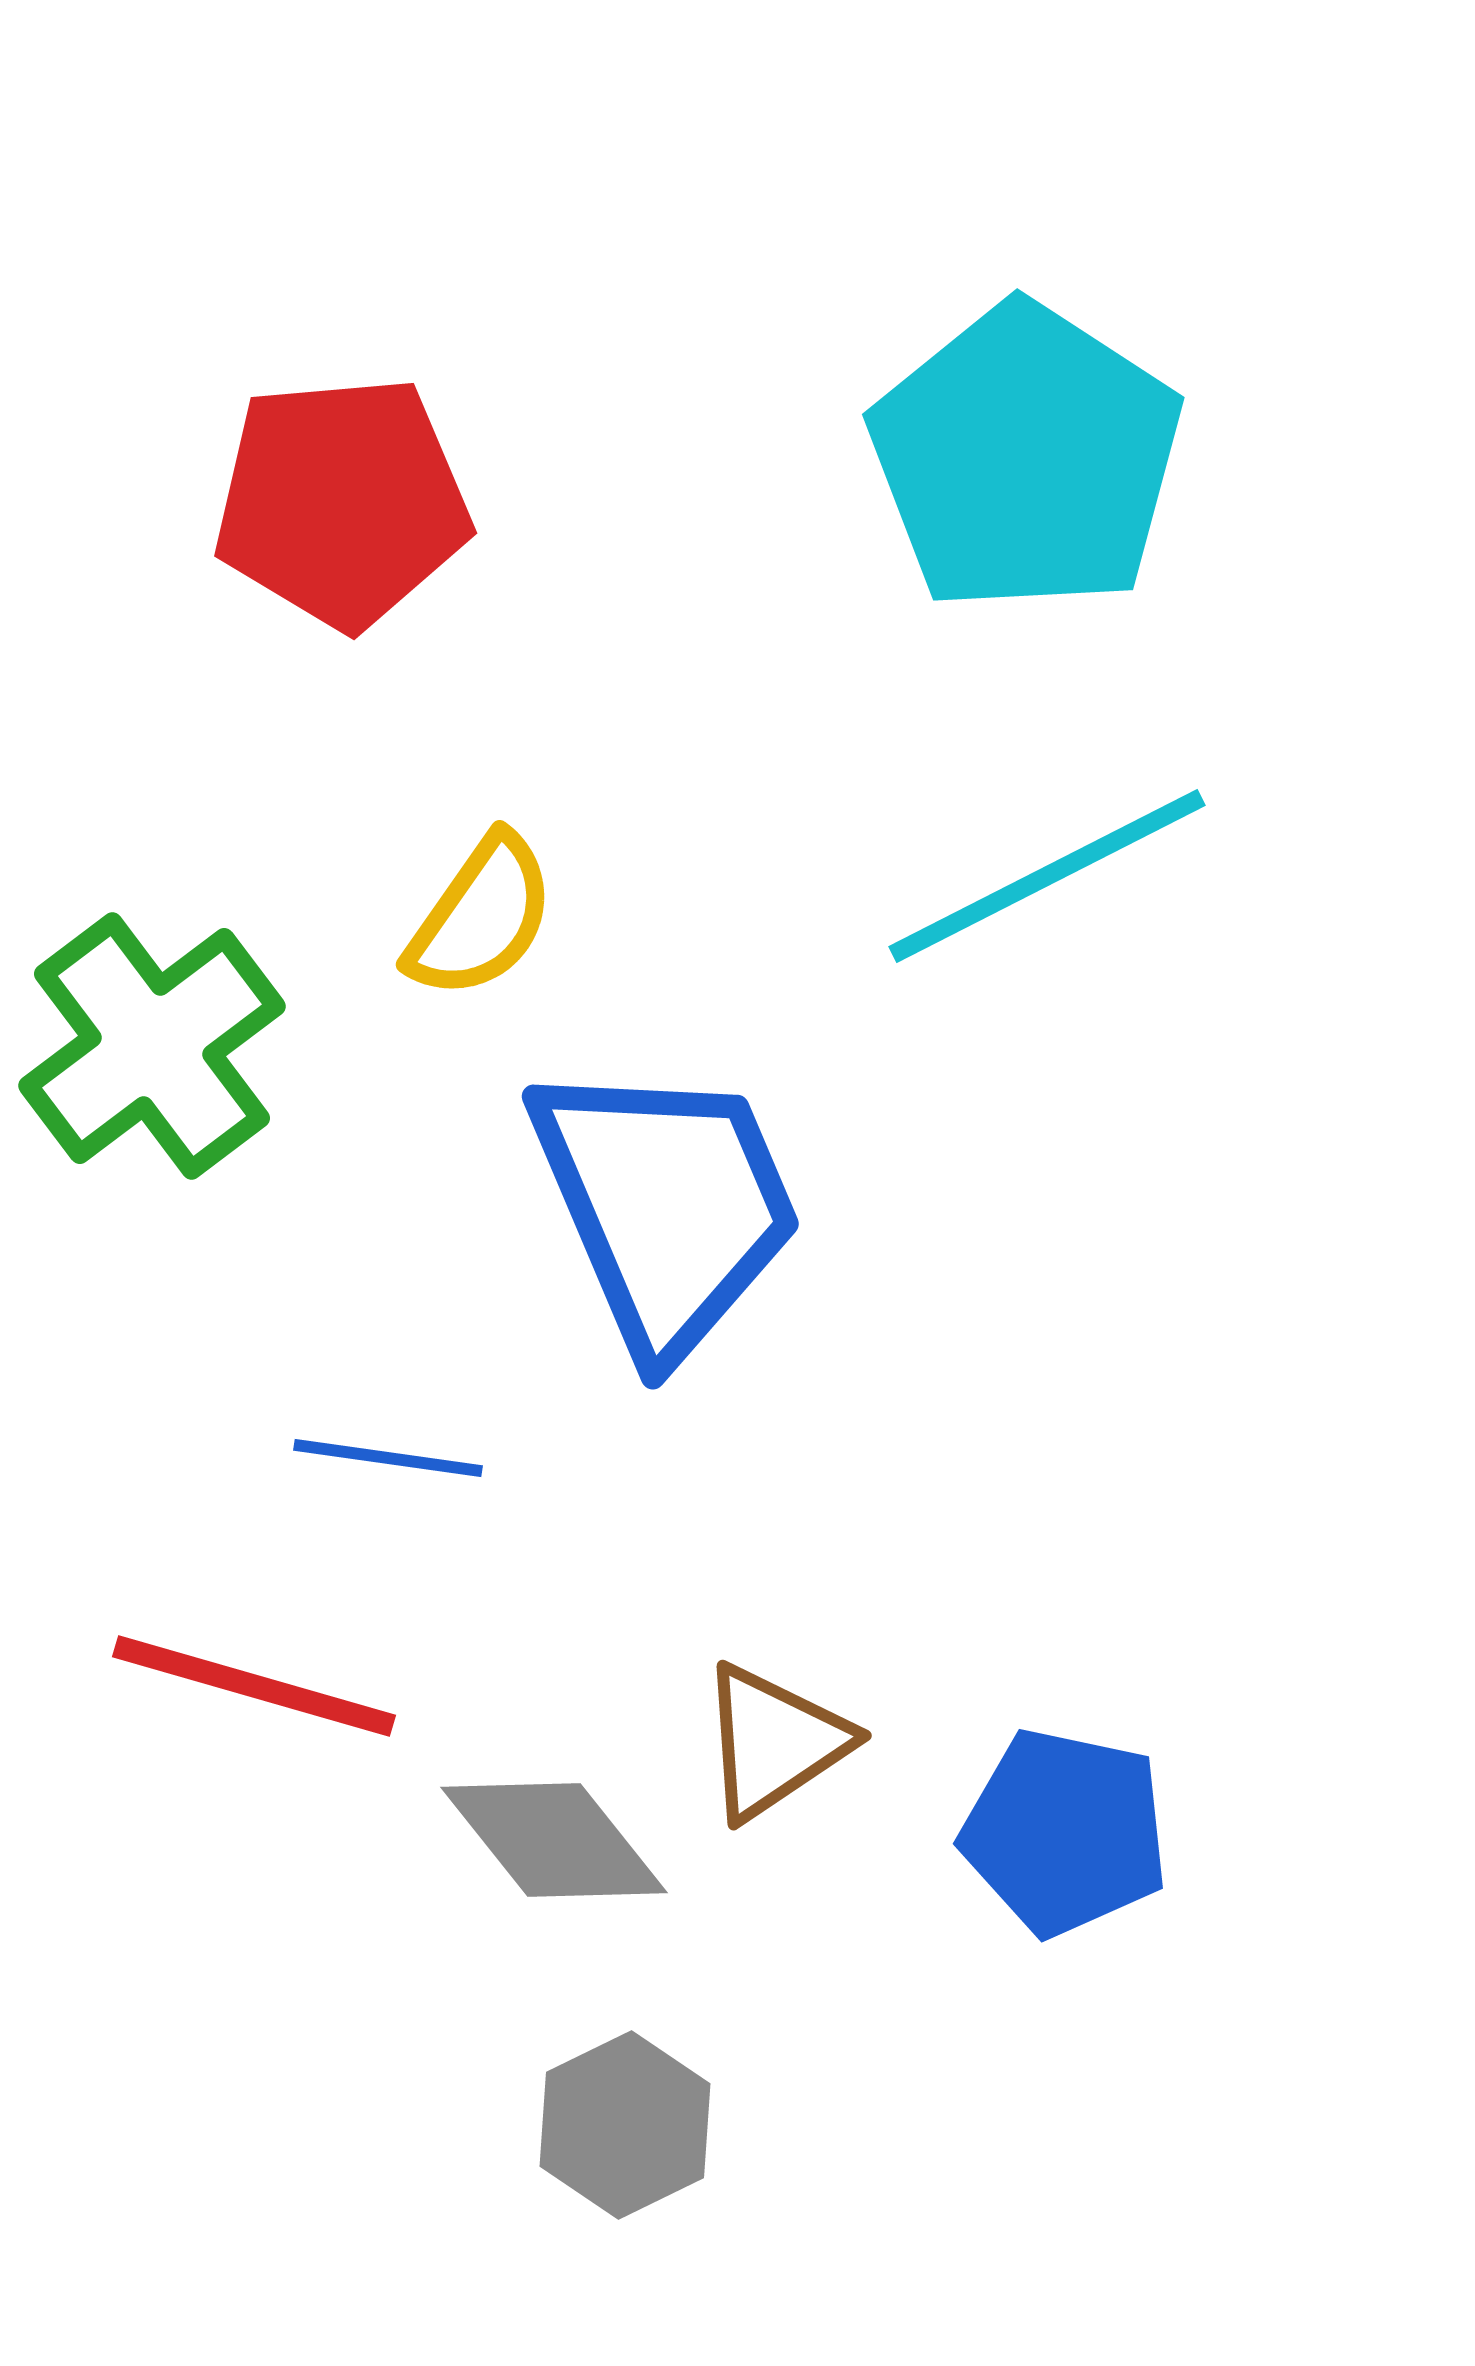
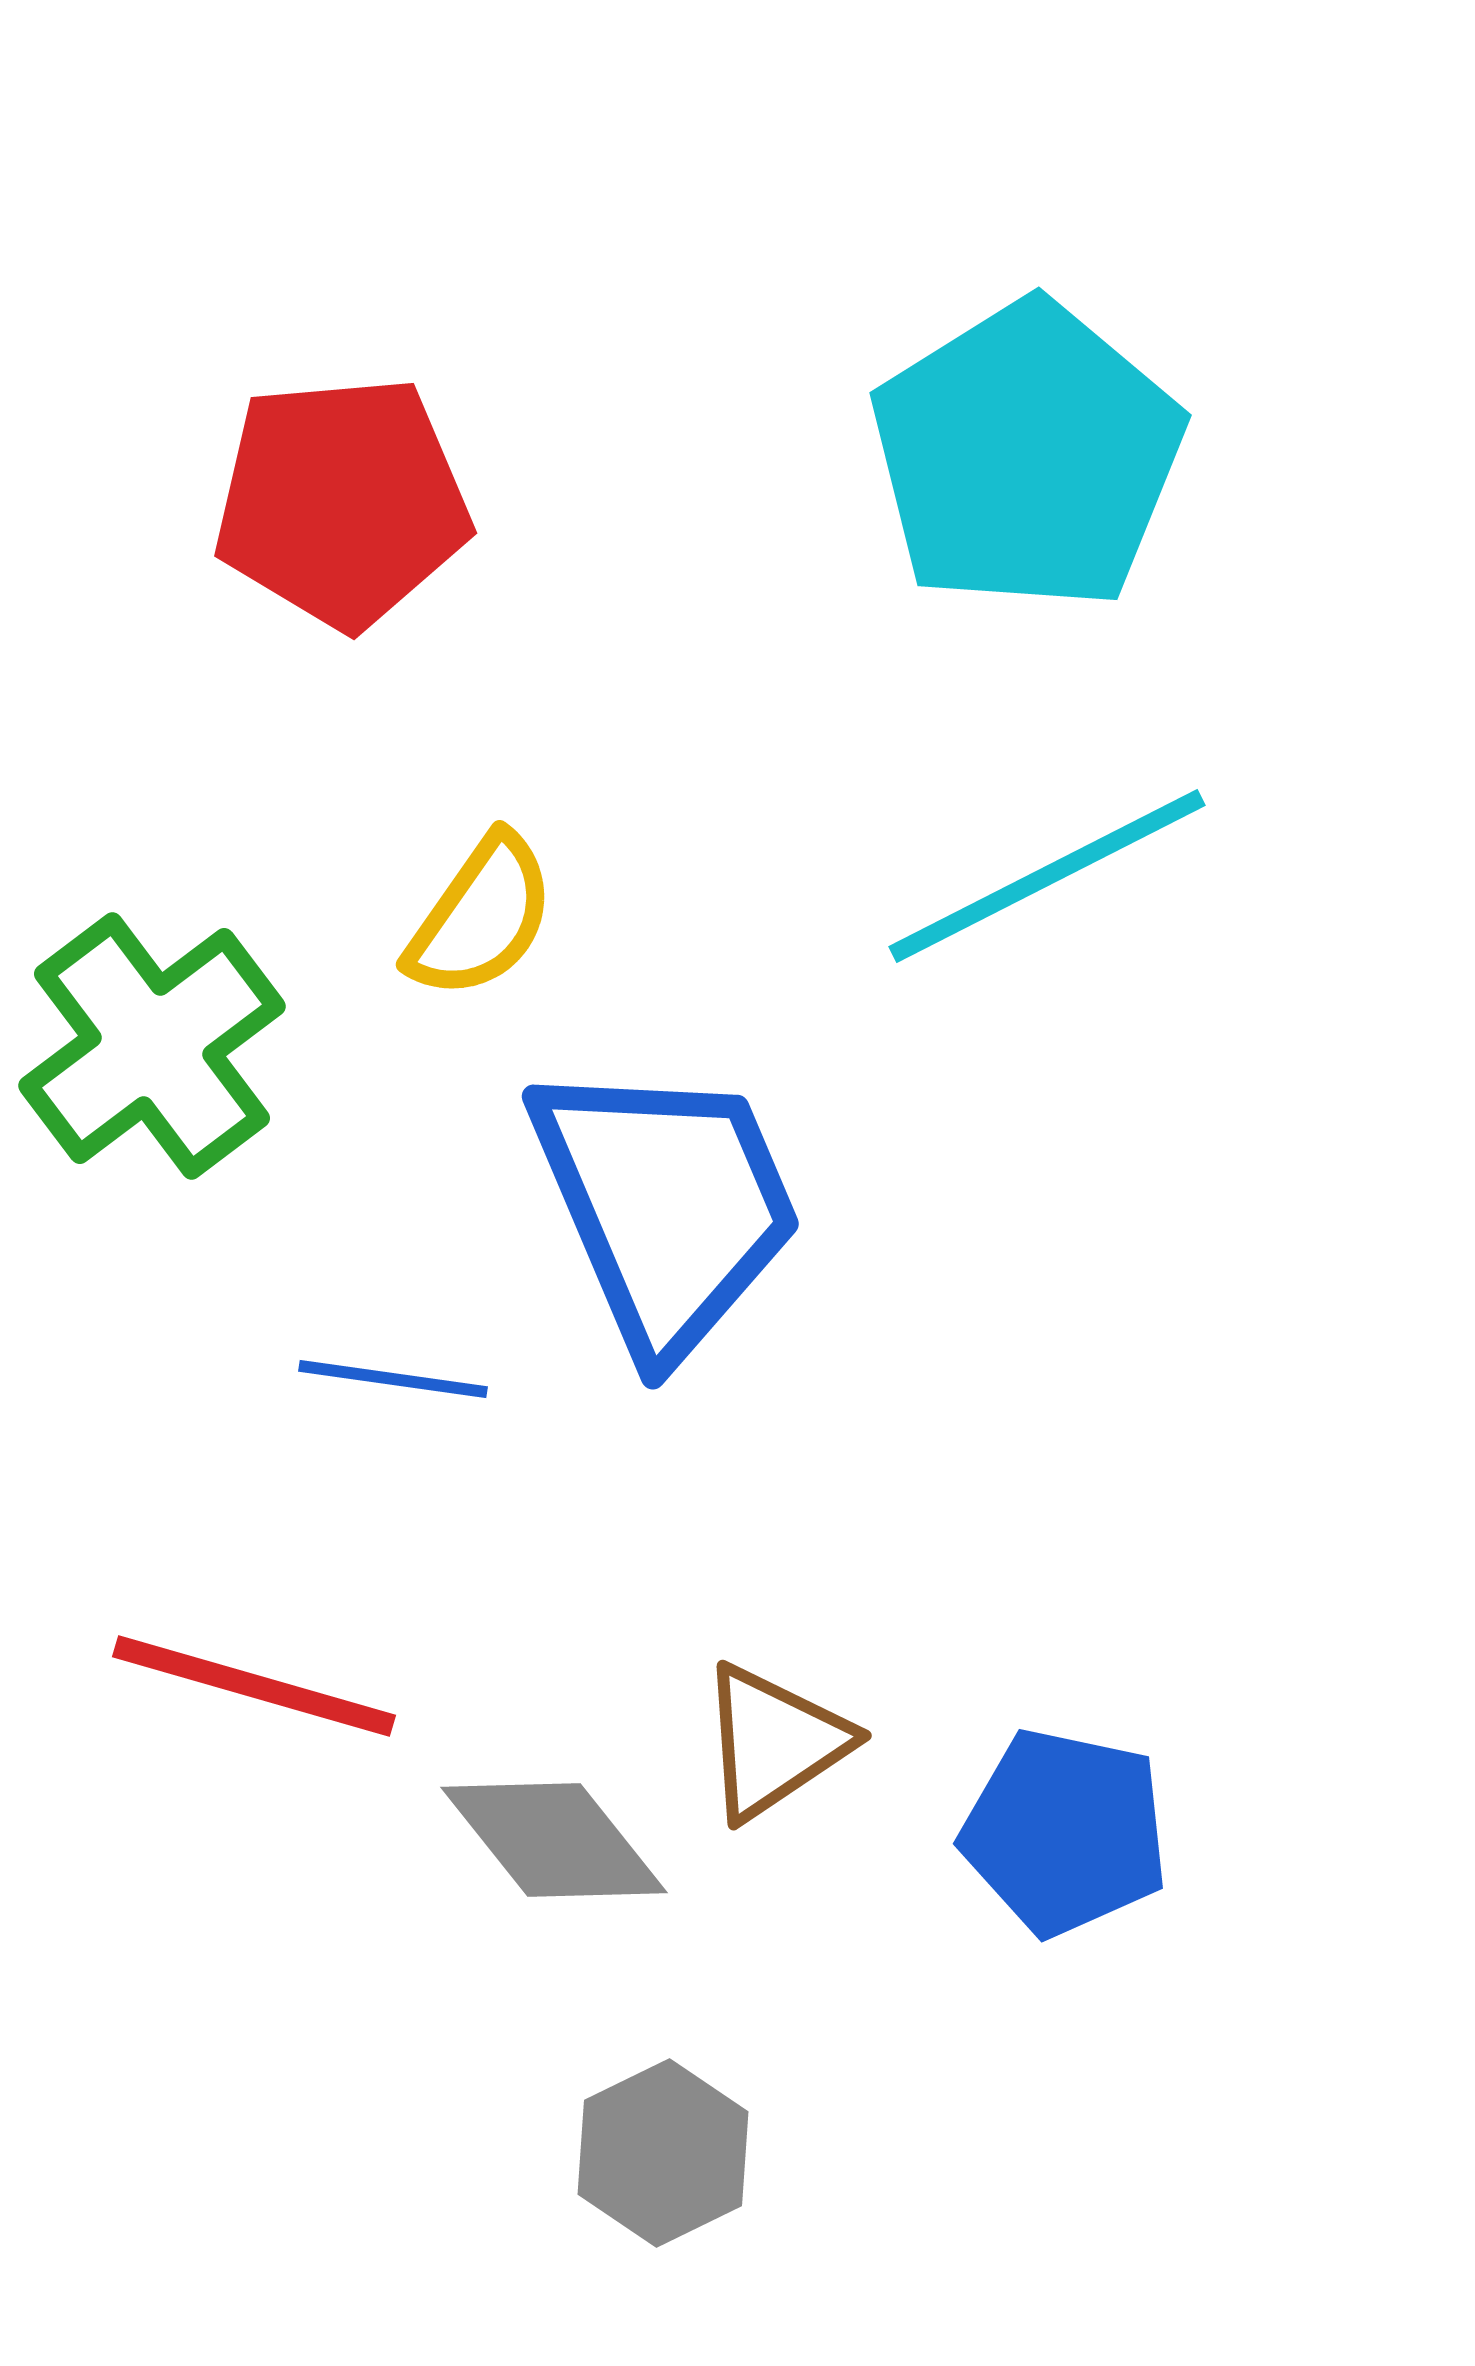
cyan pentagon: moved 1 px right, 2 px up; rotated 7 degrees clockwise
blue line: moved 5 px right, 79 px up
gray hexagon: moved 38 px right, 28 px down
